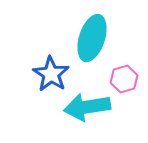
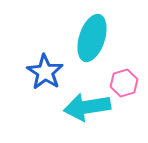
blue star: moved 6 px left, 2 px up
pink hexagon: moved 4 px down
